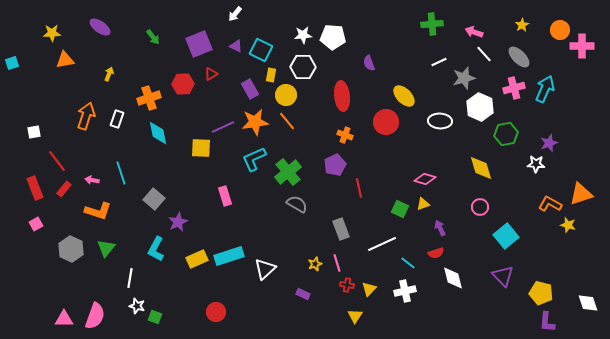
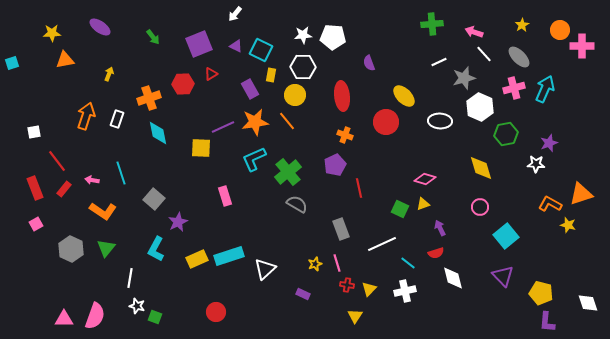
yellow circle at (286, 95): moved 9 px right
orange L-shape at (98, 211): moved 5 px right; rotated 16 degrees clockwise
